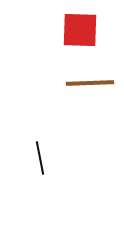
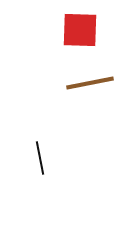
brown line: rotated 9 degrees counterclockwise
